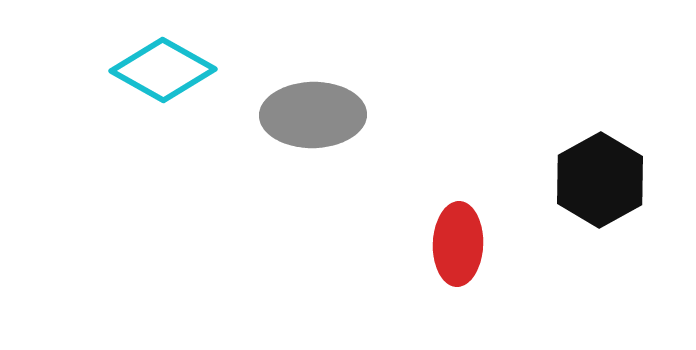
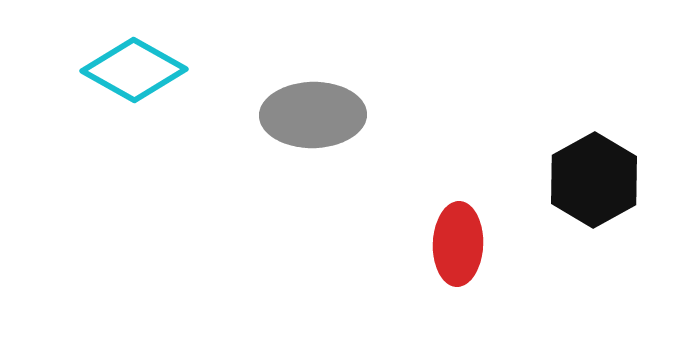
cyan diamond: moved 29 px left
black hexagon: moved 6 px left
